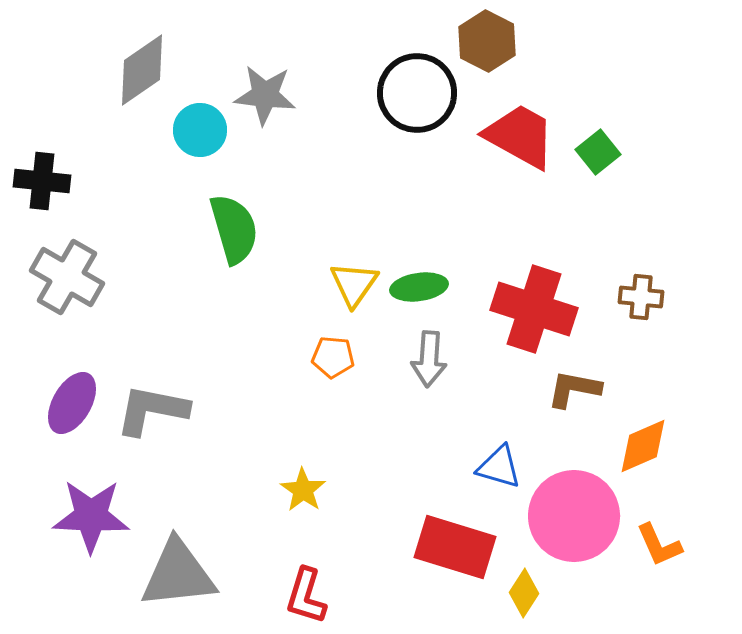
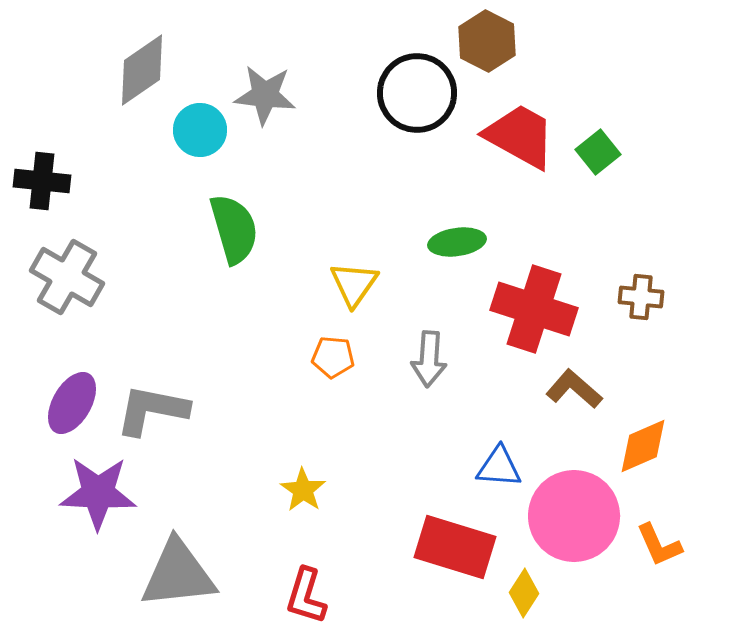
green ellipse: moved 38 px right, 45 px up
brown L-shape: rotated 30 degrees clockwise
blue triangle: rotated 12 degrees counterclockwise
purple star: moved 7 px right, 23 px up
